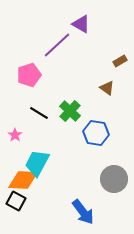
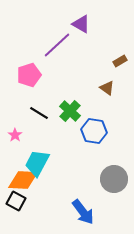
blue hexagon: moved 2 px left, 2 px up
